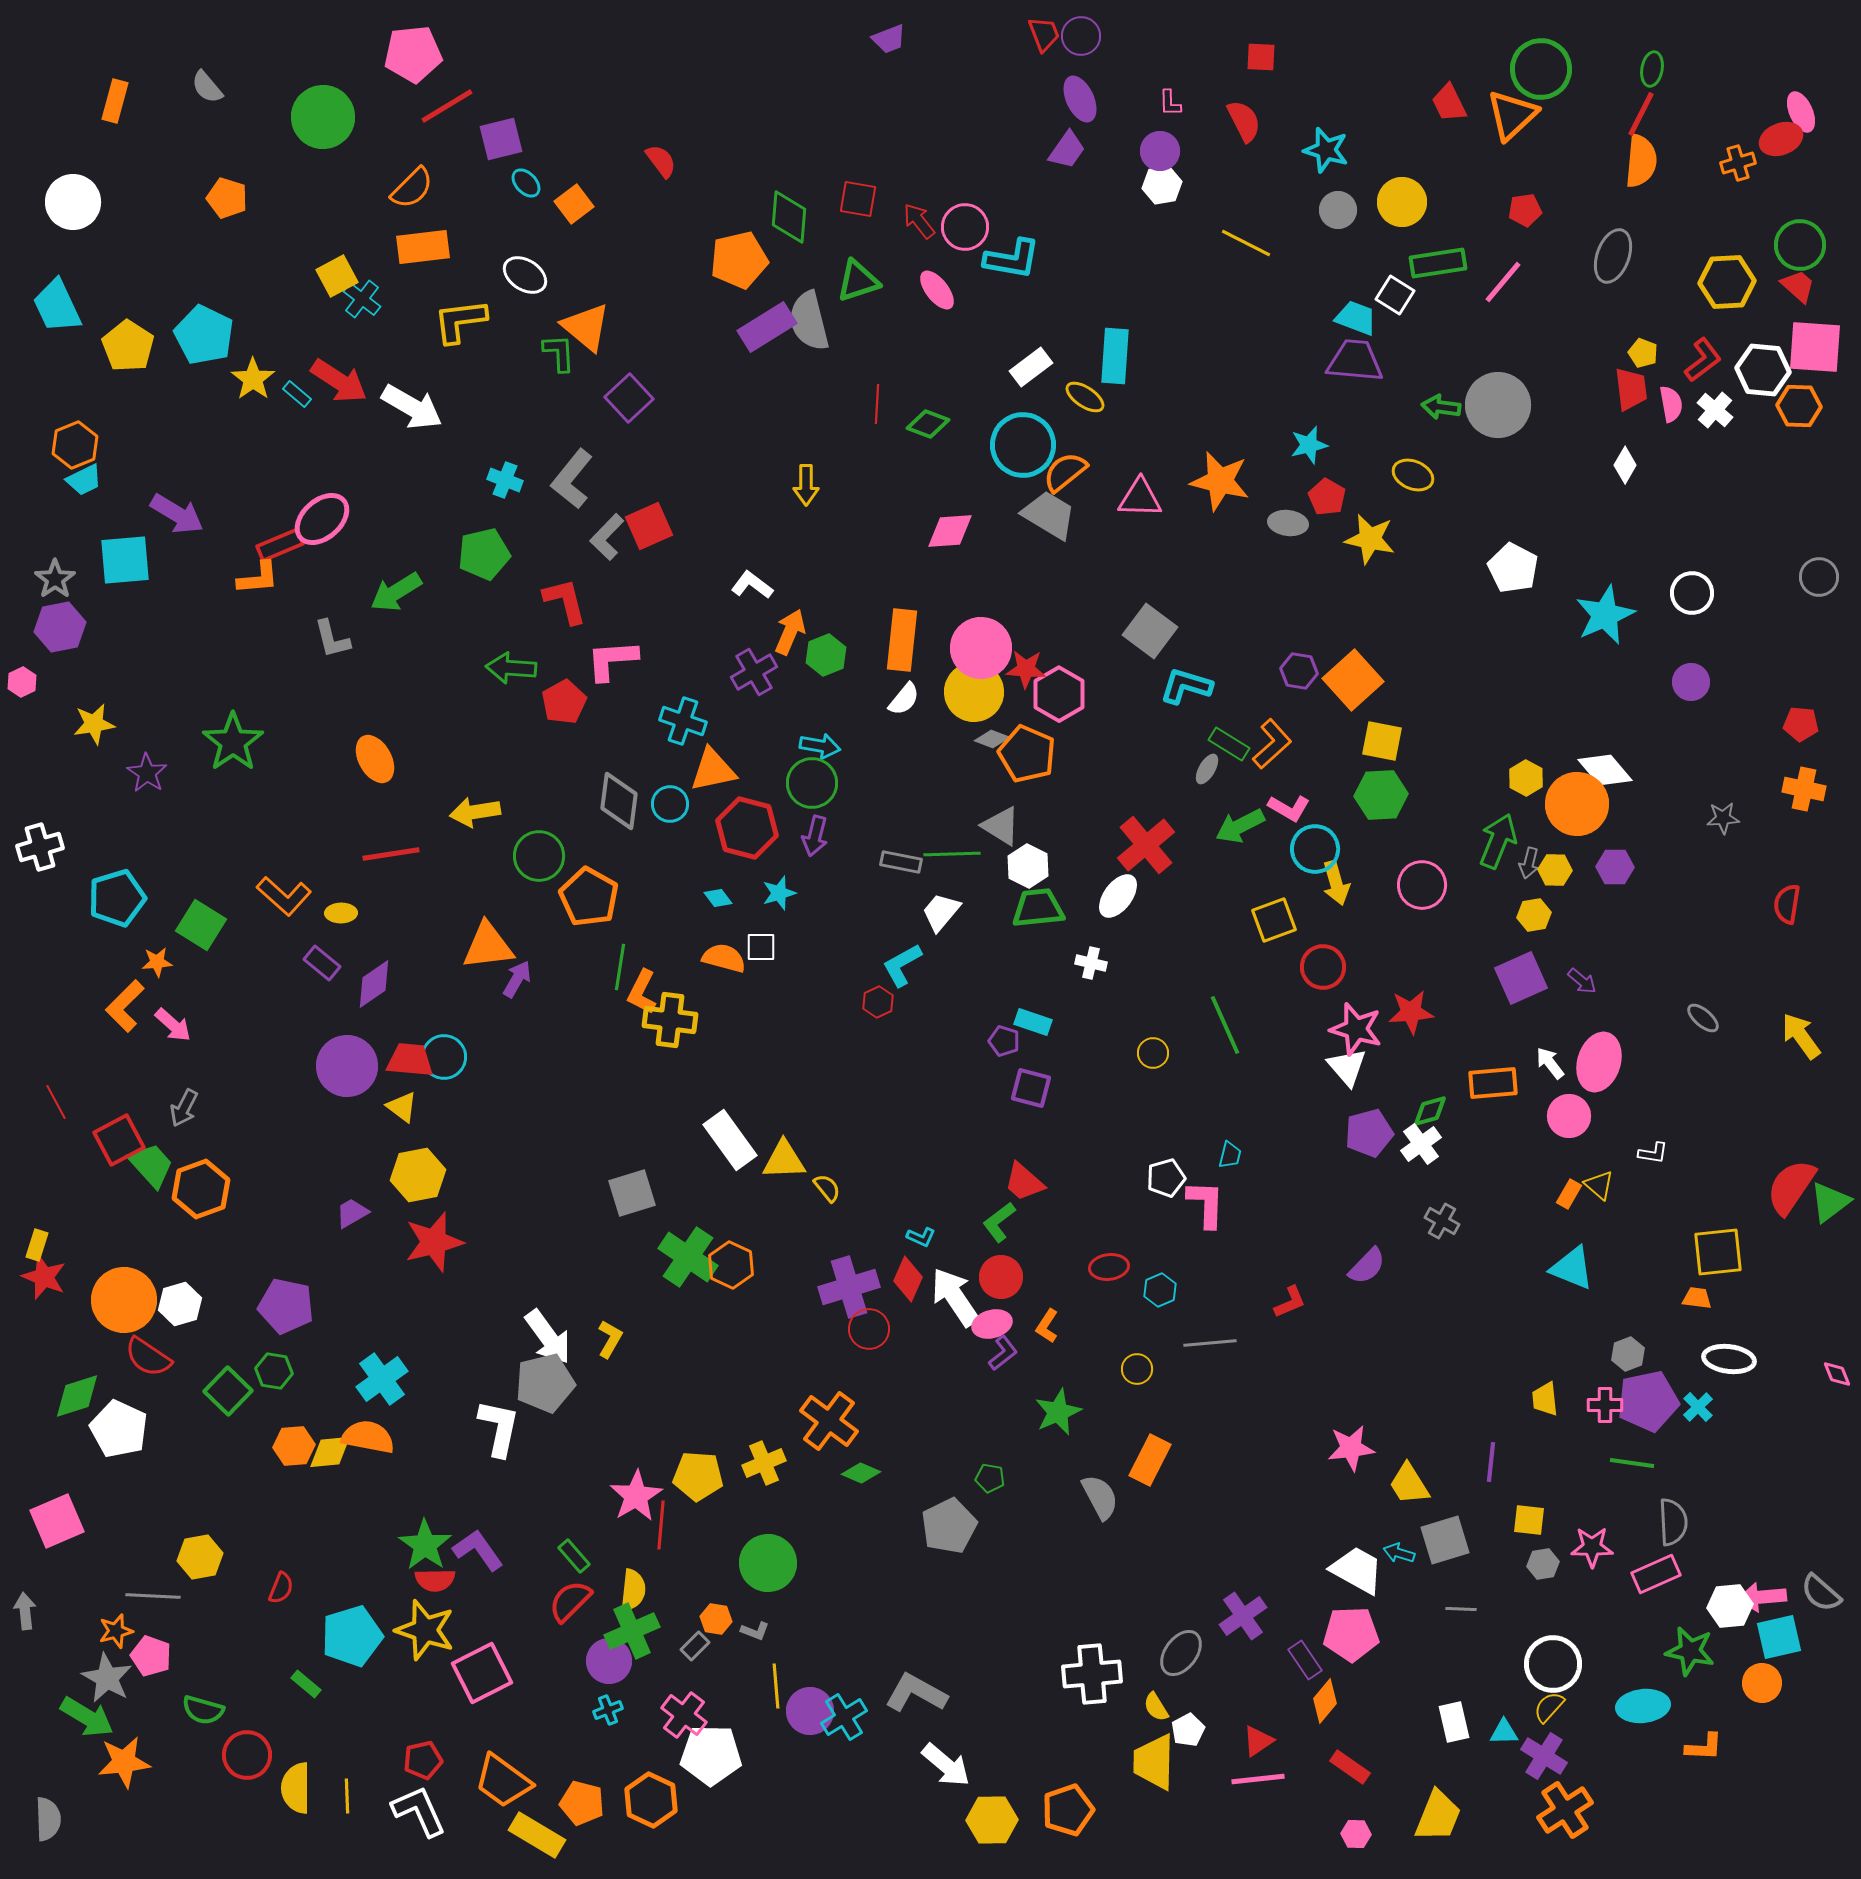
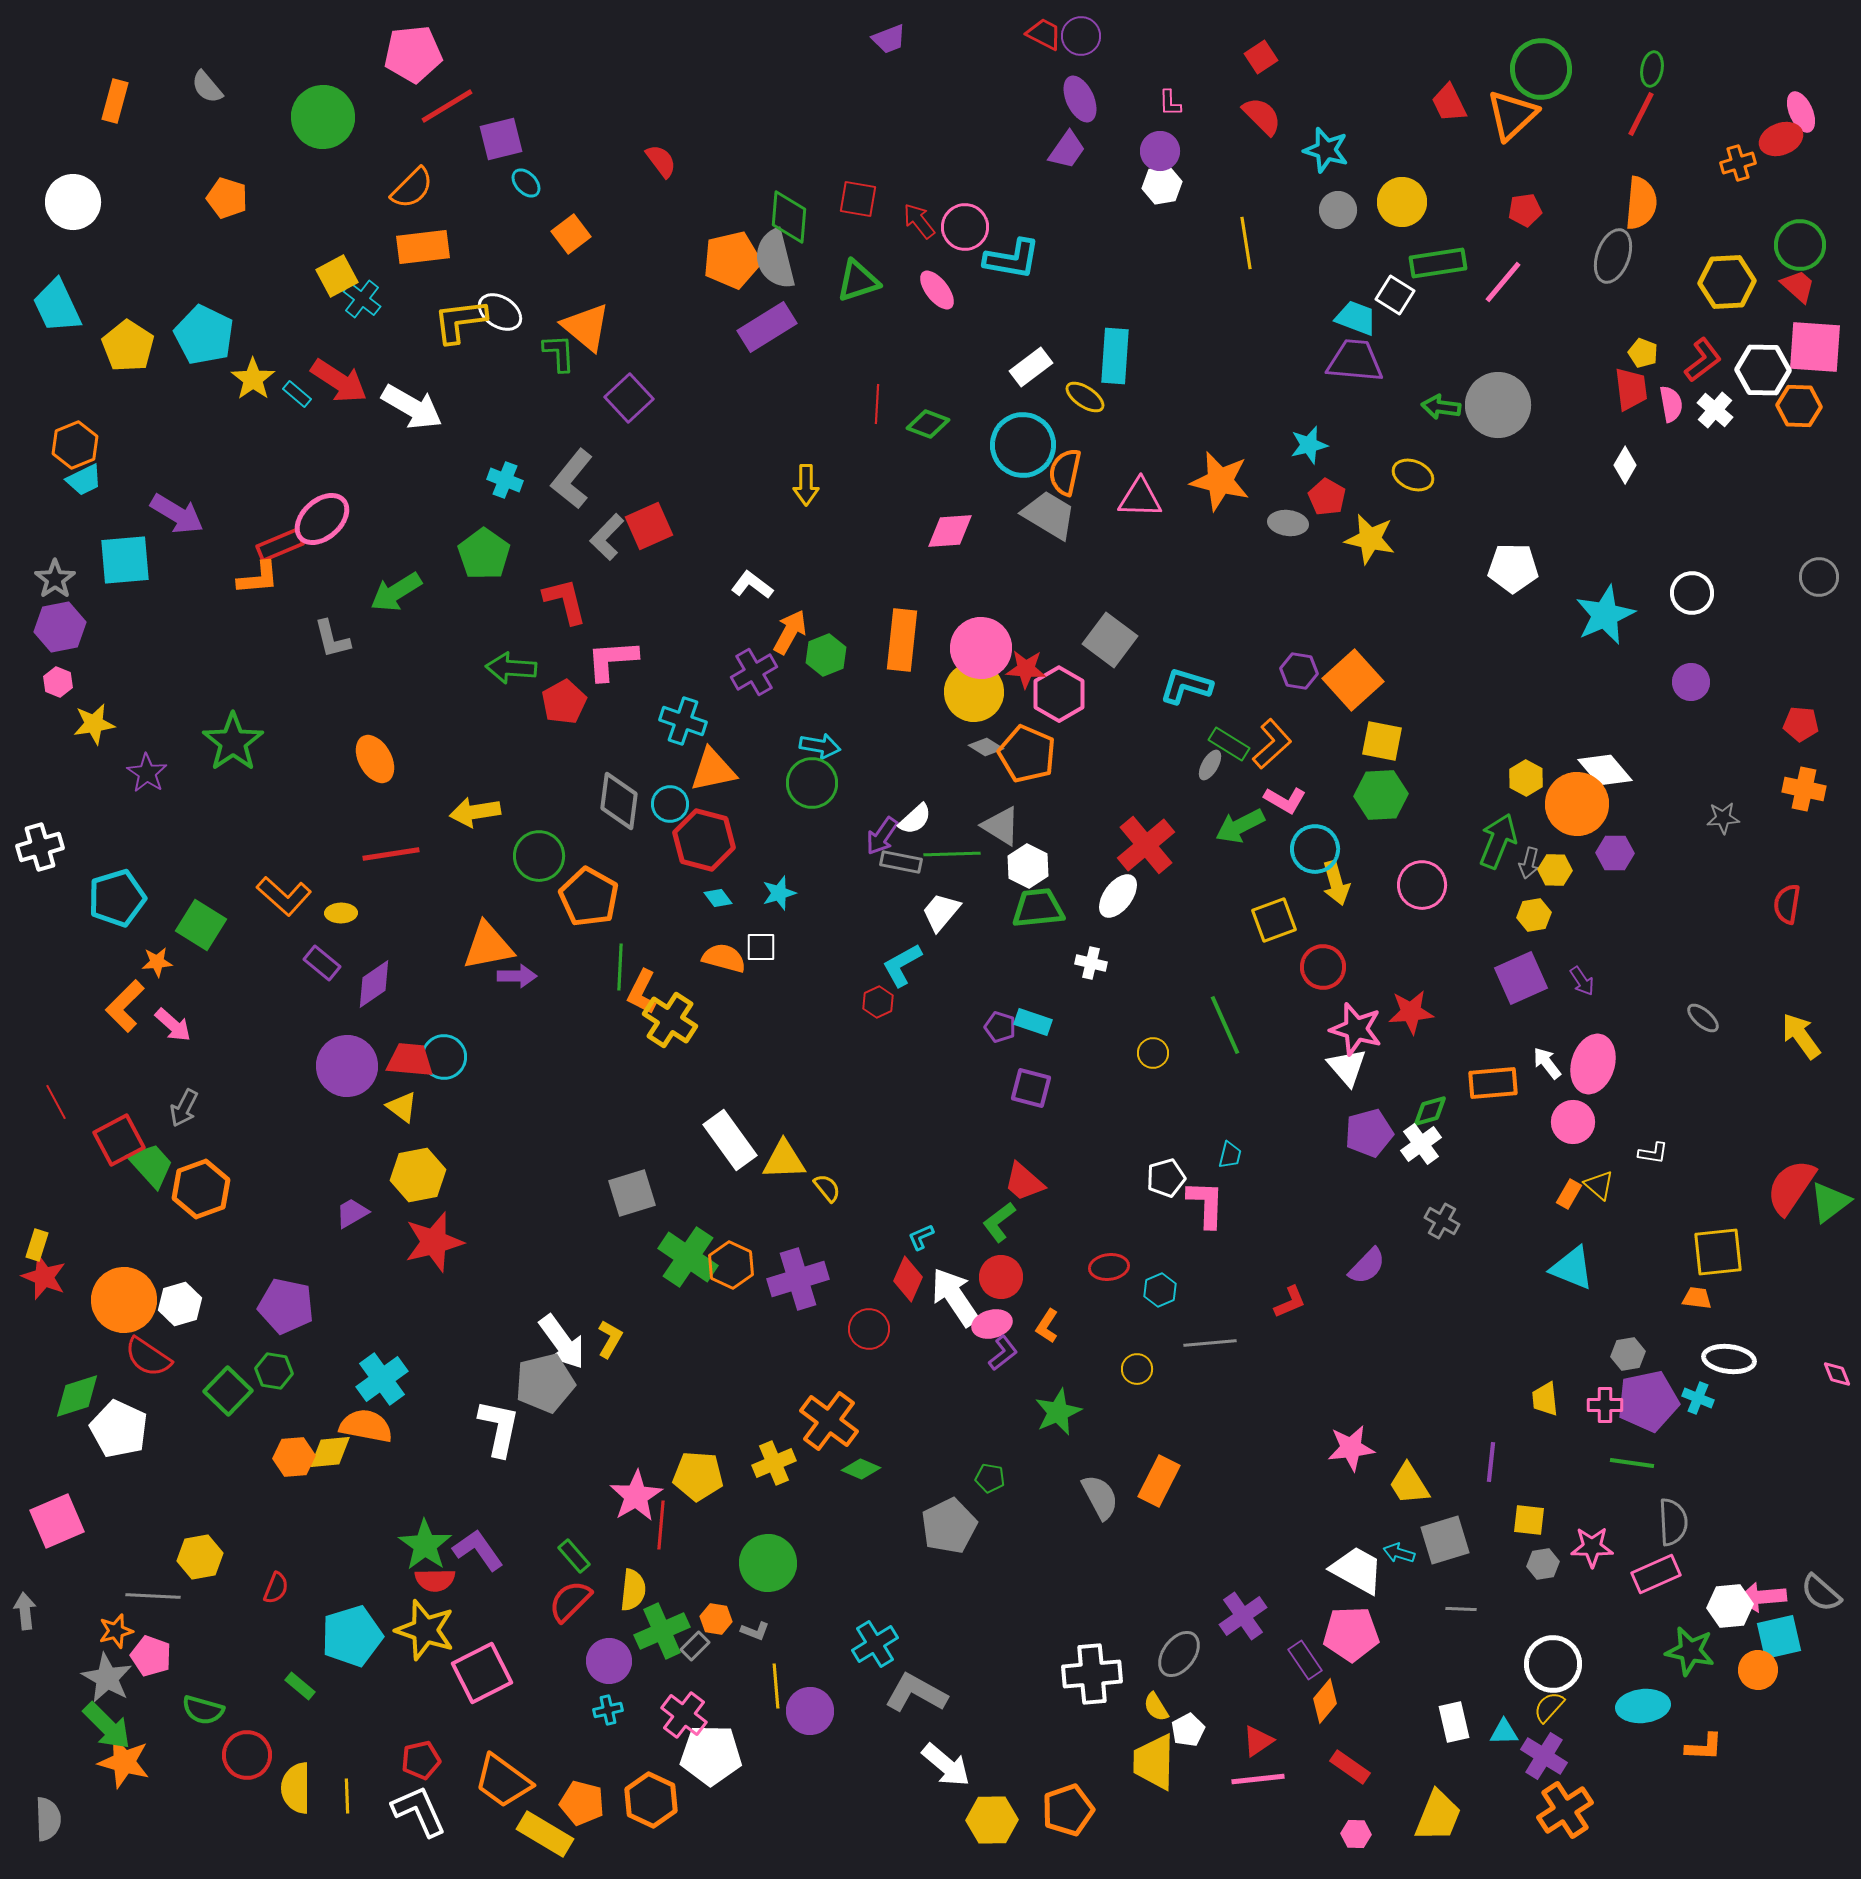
red trapezoid at (1044, 34): rotated 42 degrees counterclockwise
red square at (1261, 57): rotated 36 degrees counterclockwise
red semicircle at (1244, 121): moved 18 px right, 5 px up; rotated 18 degrees counterclockwise
orange semicircle at (1641, 161): moved 42 px down
orange square at (574, 204): moved 3 px left, 30 px down
yellow line at (1246, 243): rotated 54 degrees clockwise
orange pentagon at (739, 260): moved 7 px left
white ellipse at (525, 275): moved 25 px left, 37 px down
gray semicircle at (809, 321): moved 34 px left, 62 px up
white hexagon at (1763, 370): rotated 4 degrees counterclockwise
orange semicircle at (1065, 472): rotated 39 degrees counterclockwise
green pentagon at (484, 554): rotated 24 degrees counterclockwise
white pentagon at (1513, 568): rotated 27 degrees counterclockwise
gray square at (1150, 631): moved 40 px left, 9 px down
orange arrow at (790, 632): rotated 6 degrees clockwise
pink hexagon at (22, 682): moved 36 px right; rotated 12 degrees counterclockwise
white semicircle at (904, 699): moved 11 px right, 120 px down; rotated 9 degrees clockwise
gray diamond at (992, 739): moved 6 px left, 8 px down; rotated 12 degrees clockwise
gray ellipse at (1207, 769): moved 3 px right, 4 px up
pink L-shape at (1289, 808): moved 4 px left, 8 px up
red hexagon at (747, 828): moved 43 px left, 12 px down
purple arrow at (815, 836): moved 67 px right; rotated 21 degrees clockwise
purple hexagon at (1615, 867): moved 14 px up
orange triangle at (488, 946): rotated 4 degrees counterclockwise
green line at (620, 967): rotated 6 degrees counterclockwise
purple arrow at (517, 979): moved 3 px up; rotated 60 degrees clockwise
purple arrow at (1582, 981): rotated 16 degrees clockwise
yellow cross at (670, 1020): rotated 26 degrees clockwise
purple pentagon at (1004, 1041): moved 4 px left, 14 px up
pink ellipse at (1599, 1062): moved 6 px left, 2 px down
white arrow at (1550, 1063): moved 3 px left
pink circle at (1569, 1116): moved 4 px right, 6 px down
cyan L-shape at (921, 1237): rotated 132 degrees clockwise
purple cross at (849, 1287): moved 51 px left, 8 px up
white arrow at (548, 1337): moved 14 px right, 5 px down
gray hexagon at (1628, 1354): rotated 12 degrees clockwise
cyan cross at (1698, 1407): moved 9 px up; rotated 24 degrees counterclockwise
orange semicircle at (368, 1437): moved 2 px left, 11 px up
orange hexagon at (294, 1446): moved 11 px down
orange rectangle at (1150, 1460): moved 9 px right, 21 px down
yellow cross at (764, 1463): moved 10 px right
green diamond at (861, 1473): moved 4 px up
red semicircle at (281, 1588): moved 5 px left
green cross at (632, 1631): moved 30 px right
gray ellipse at (1181, 1653): moved 2 px left, 1 px down
orange circle at (1762, 1683): moved 4 px left, 13 px up
green rectangle at (306, 1684): moved 6 px left, 2 px down
cyan cross at (608, 1710): rotated 8 degrees clockwise
green arrow at (87, 1717): moved 20 px right, 9 px down; rotated 14 degrees clockwise
cyan cross at (844, 1717): moved 31 px right, 73 px up
red pentagon at (423, 1760): moved 2 px left
orange star at (124, 1762): rotated 22 degrees clockwise
yellow rectangle at (537, 1835): moved 8 px right, 1 px up
